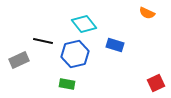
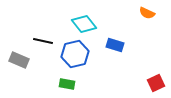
gray rectangle: rotated 48 degrees clockwise
